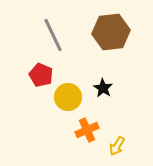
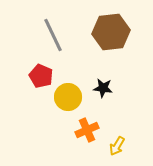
red pentagon: moved 1 px down
black star: rotated 24 degrees counterclockwise
